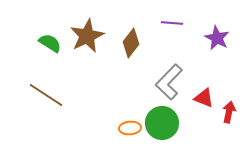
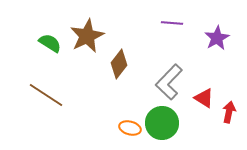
purple star: rotated 15 degrees clockwise
brown diamond: moved 12 px left, 21 px down
red triangle: rotated 10 degrees clockwise
orange ellipse: rotated 20 degrees clockwise
